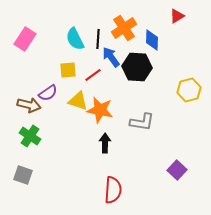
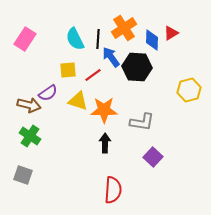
red triangle: moved 6 px left, 17 px down
orange star: moved 4 px right; rotated 12 degrees counterclockwise
purple square: moved 24 px left, 13 px up
